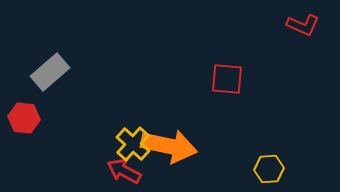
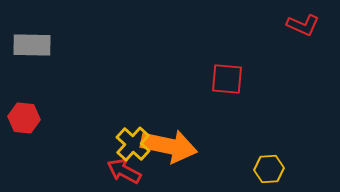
gray rectangle: moved 18 px left, 27 px up; rotated 42 degrees clockwise
